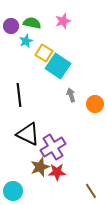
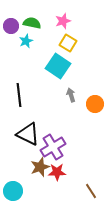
yellow square: moved 24 px right, 10 px up
